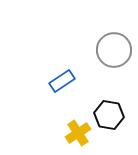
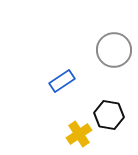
yellow cross: moved 1 px right, 1 px down
